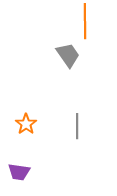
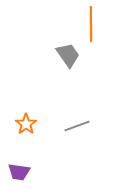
orange line: moved 6 px right, 3 px down
gray line: rotated 70 degrees clockwise
